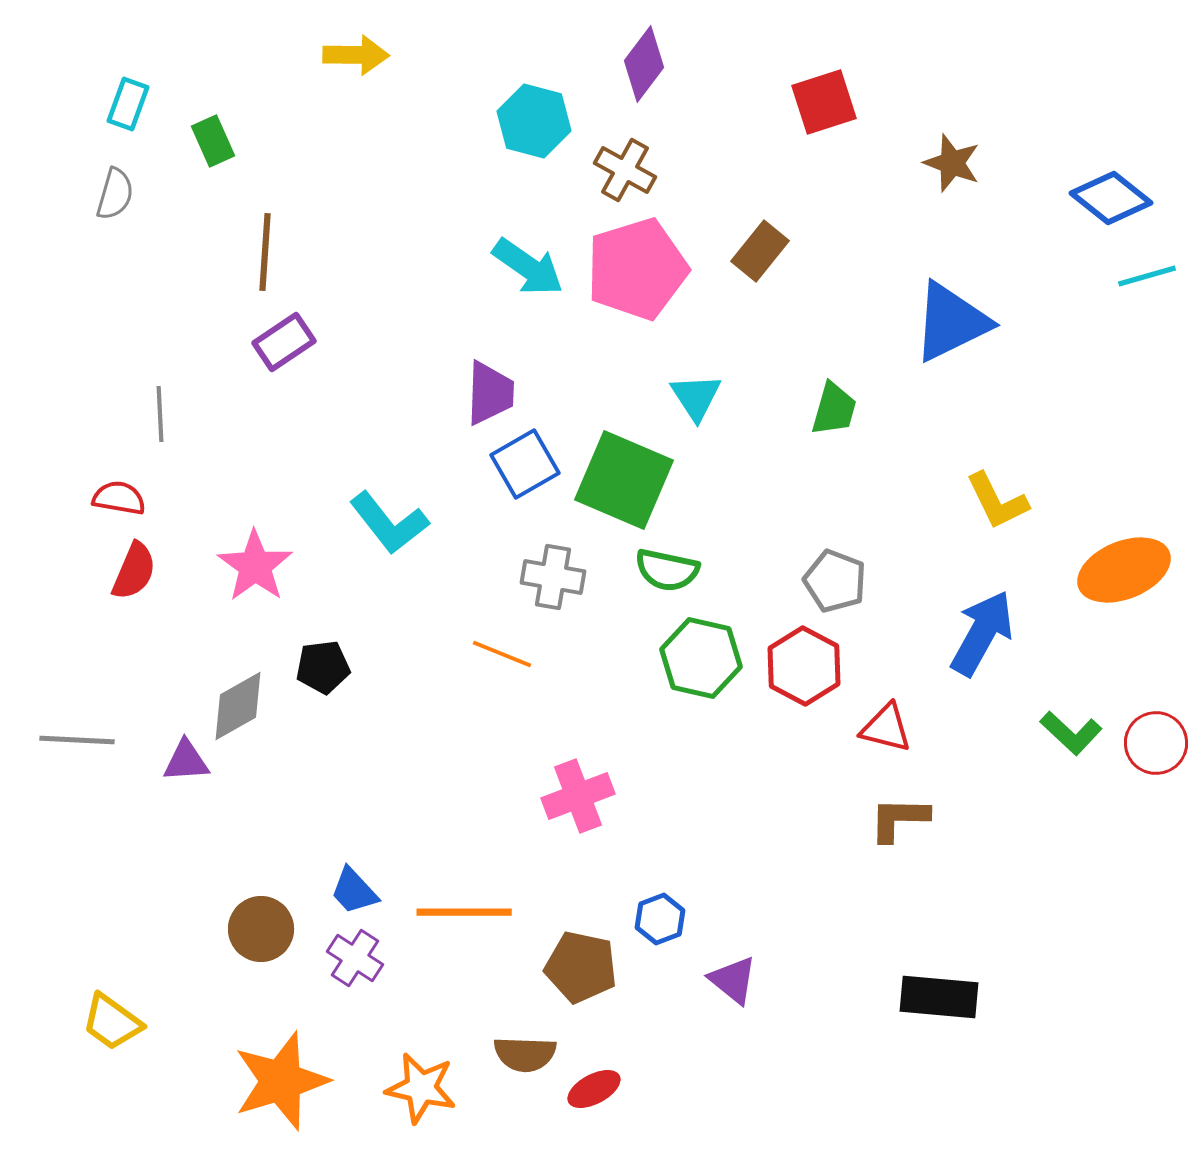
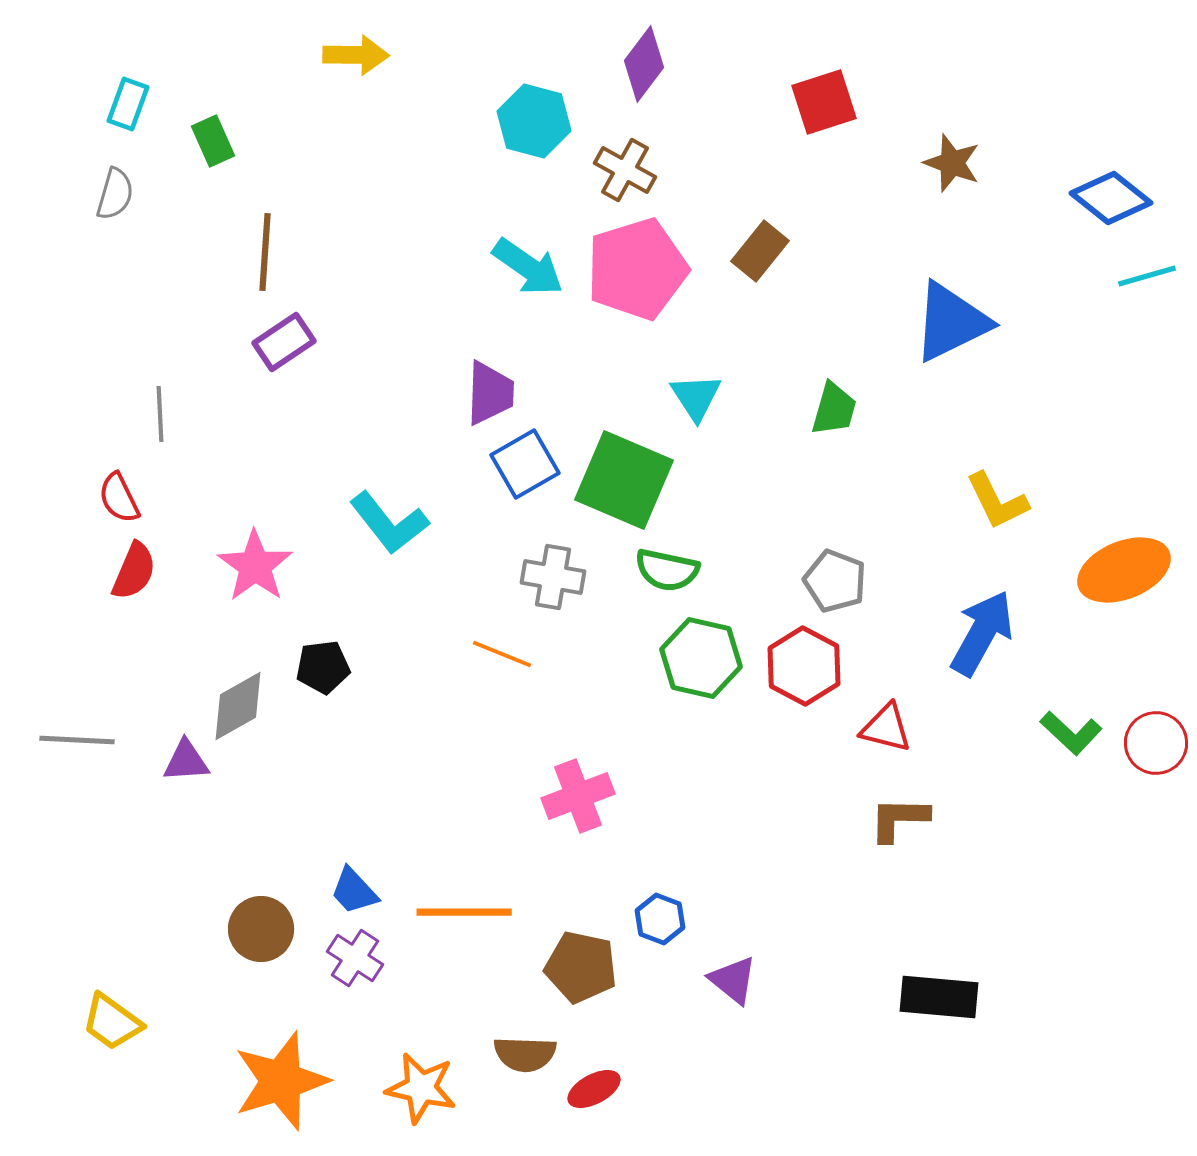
red semicircle at (119, 498): rotated 126 degrees counterclockwise
blue hexagon at (660, 919): rotated 18 degrees counterclockwise
